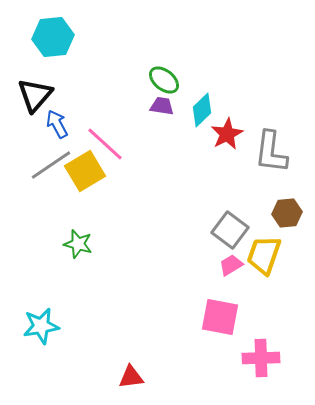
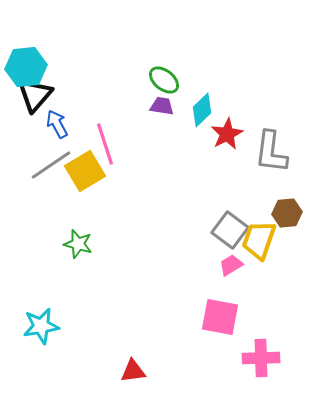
cyan hexagon: moved 27 px left, 30 px down
pink line: rotated 30 degrees clockwise
yellow trapezoid: moved 5 px left, 15 px up
red triangle: moved 2 px right, 6 px up
